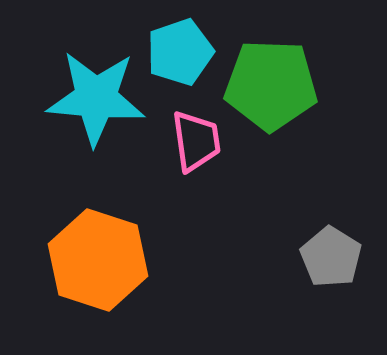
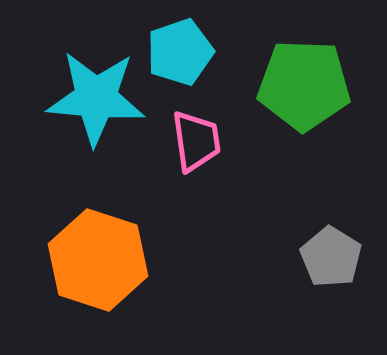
green pentagon: moved 33 px right
